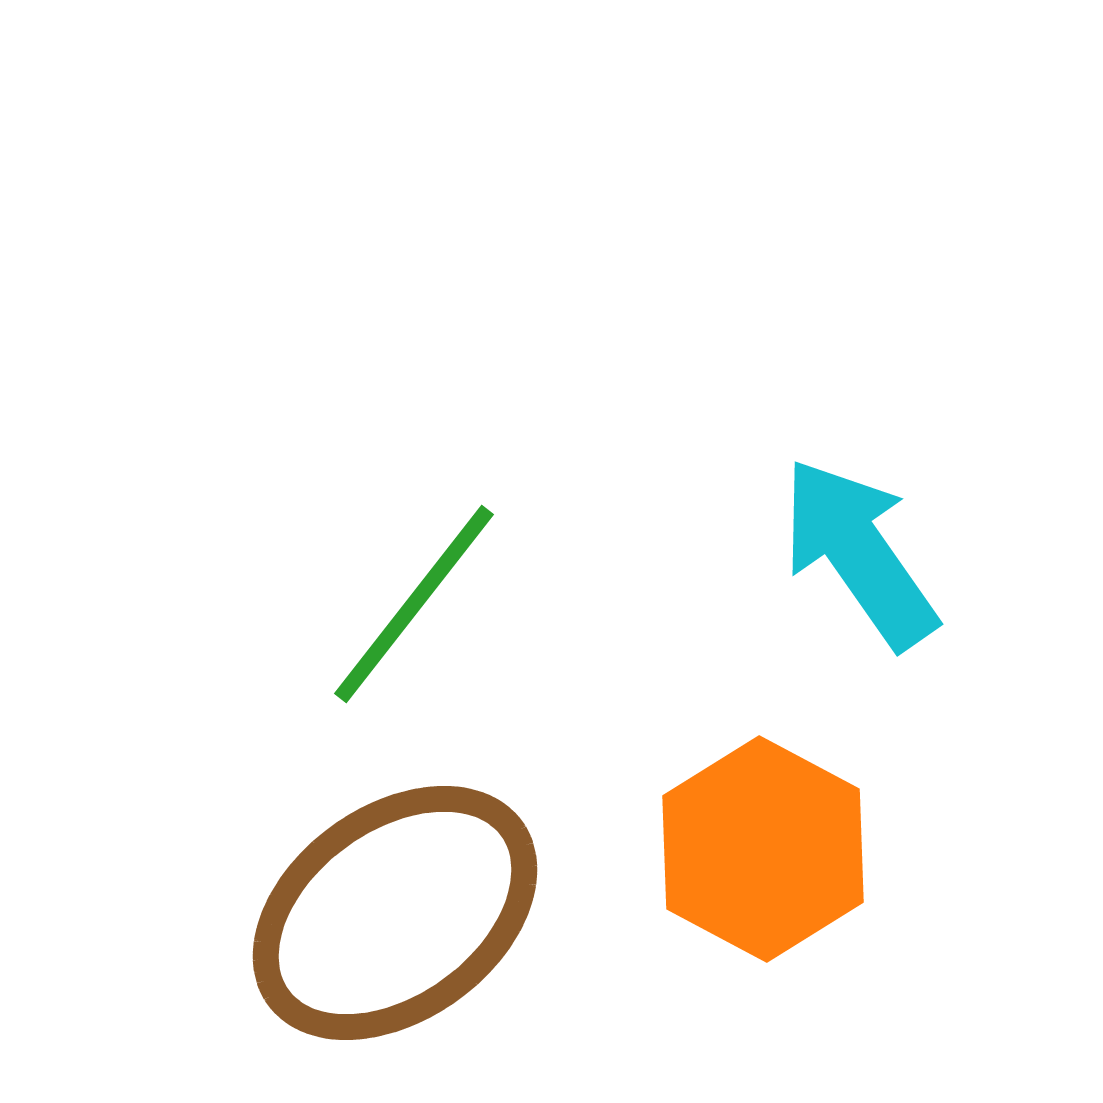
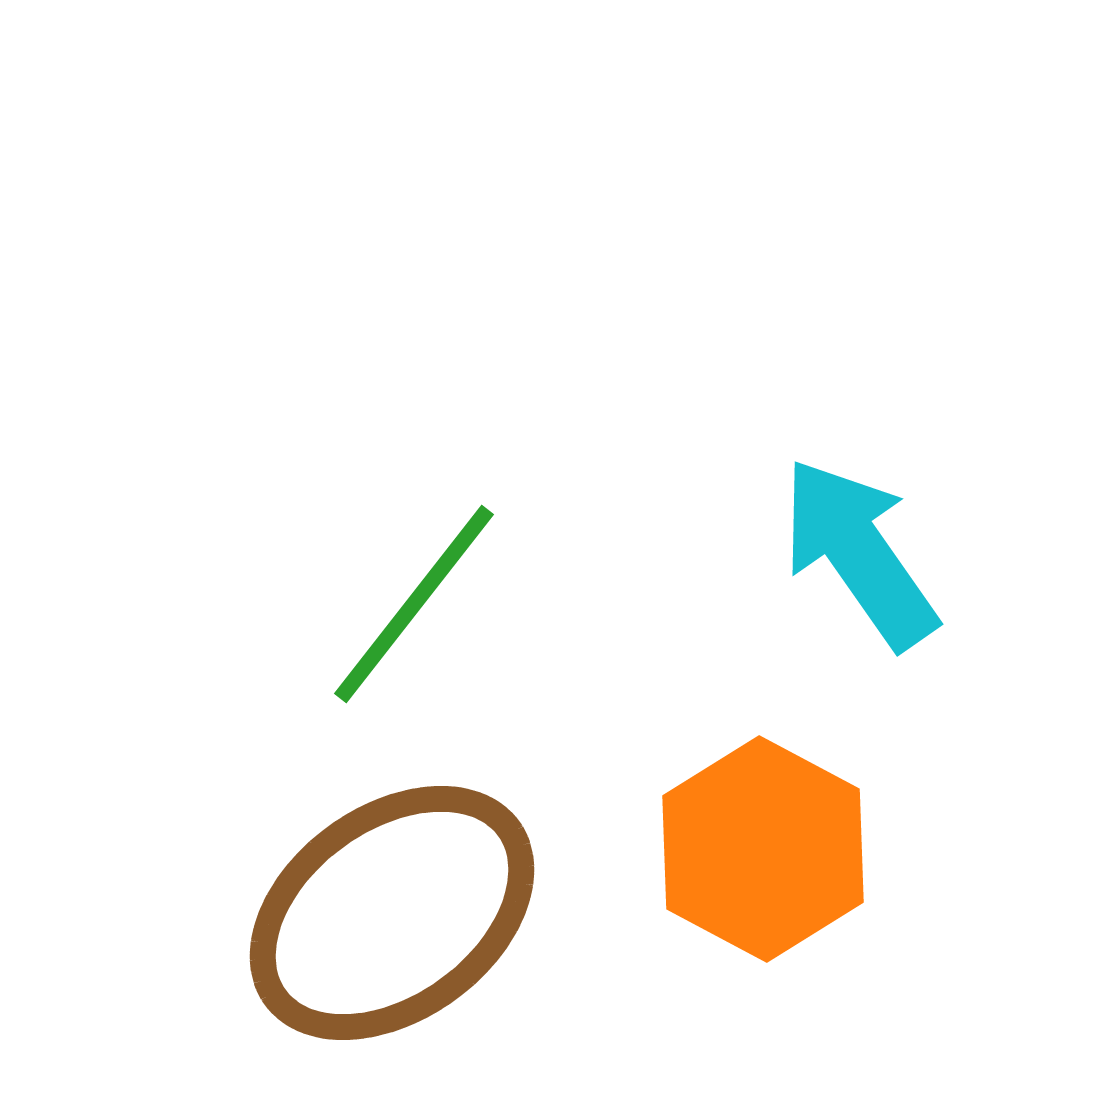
brown ellipse: moved 3 px left
